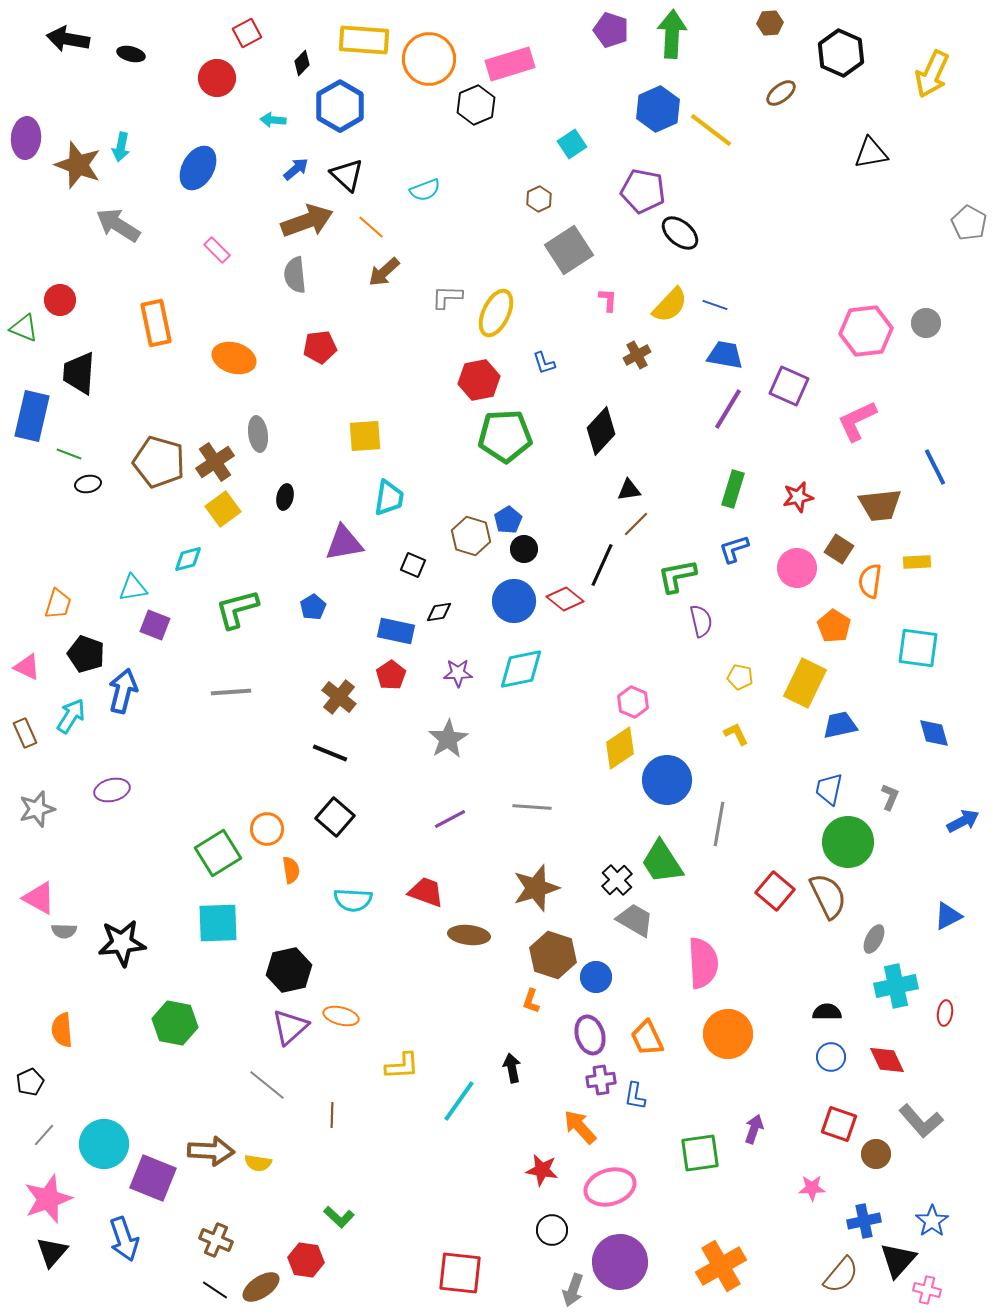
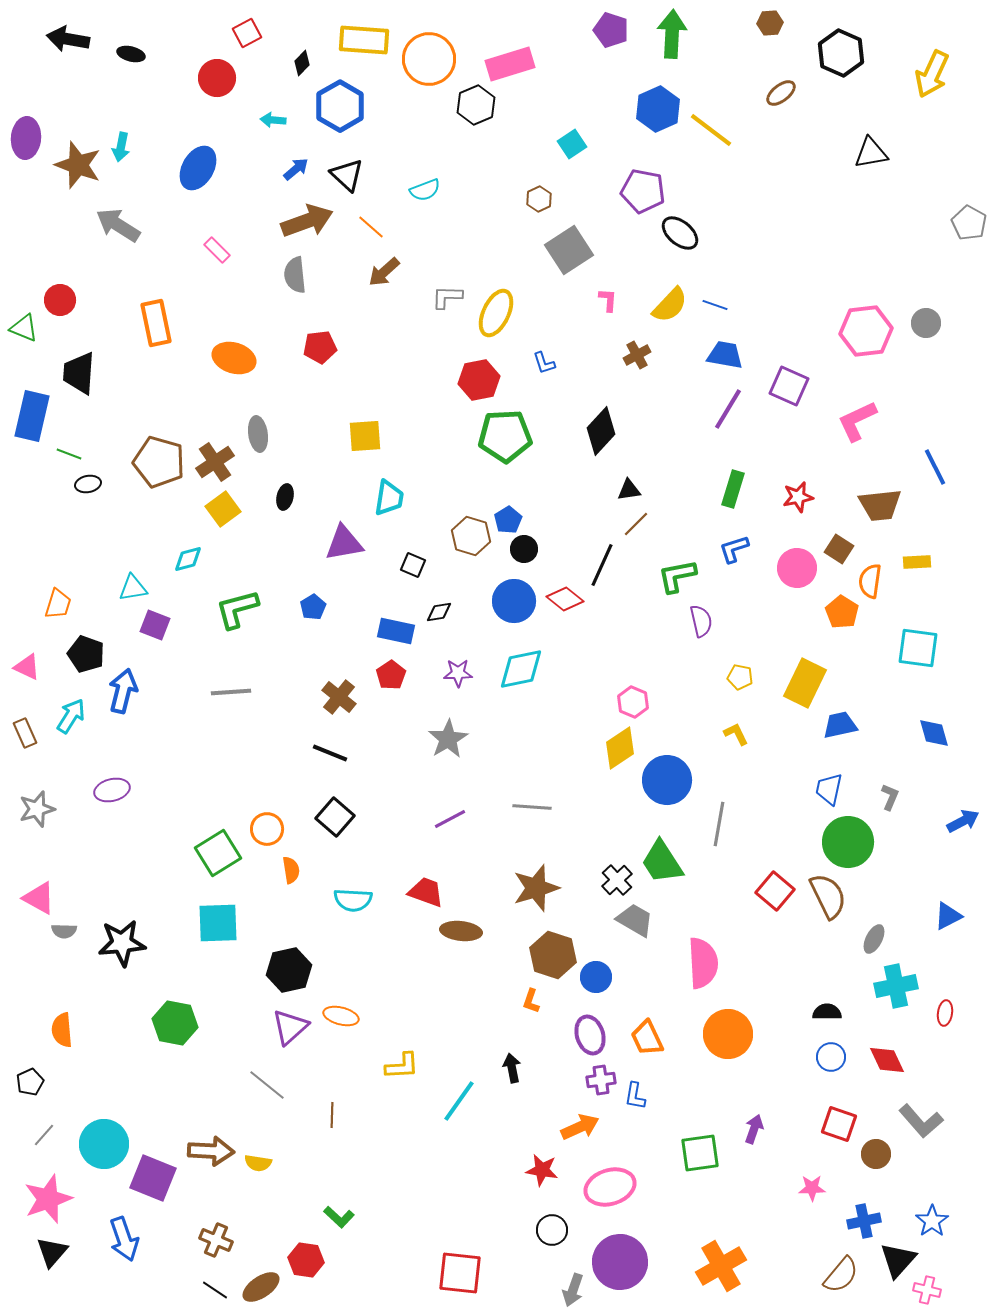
orange pentagon at (834, 626): moved 8 px right, 14 px up
brown ellipse at (469, 935): moved 8 px left, 4 px up
orange arrow at (580, 1127): rotated 108 degrees clockwise
